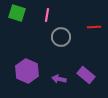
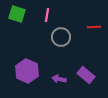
green square: moved 1 px down
